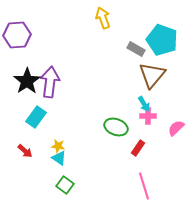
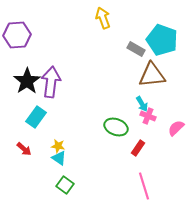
brown triangle: rotated 44 degrees clockwise
purple arrow: moved 1 px right
cyan arrow: moved 2 px left
pink cross: rotated 21 degrees clockwise
red arrow: moved 1 px left, 2 px up
